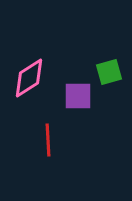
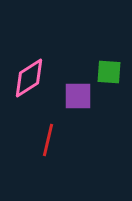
green square: rotated 20 degrees clockwise
red line: rotated 16 degrees clockwise
